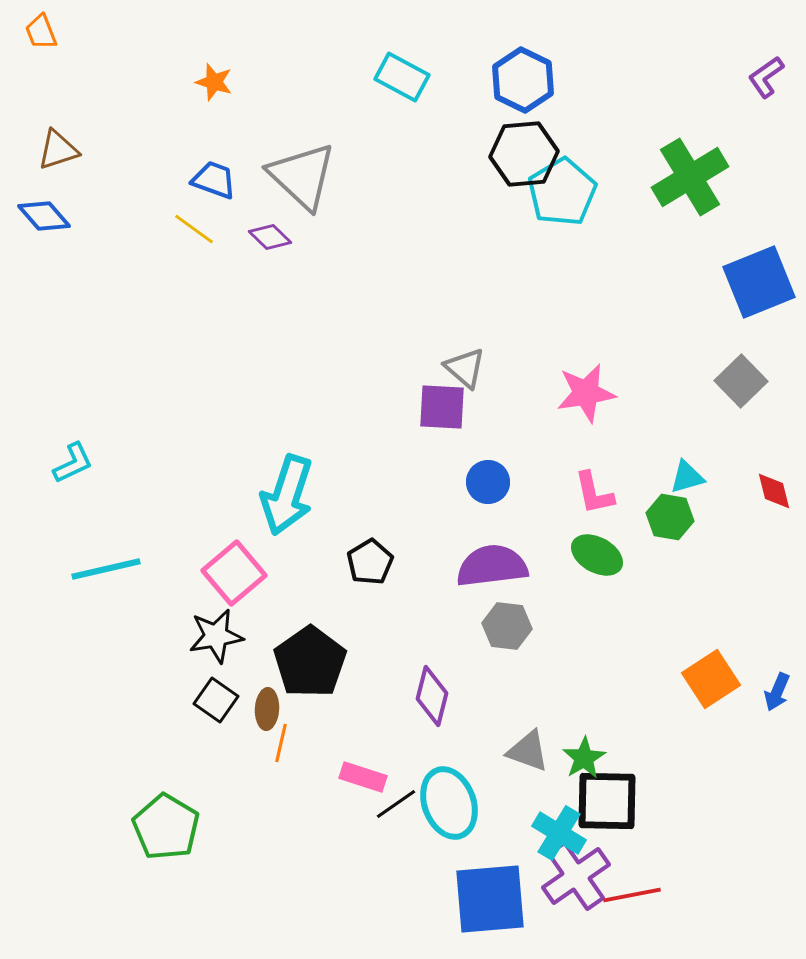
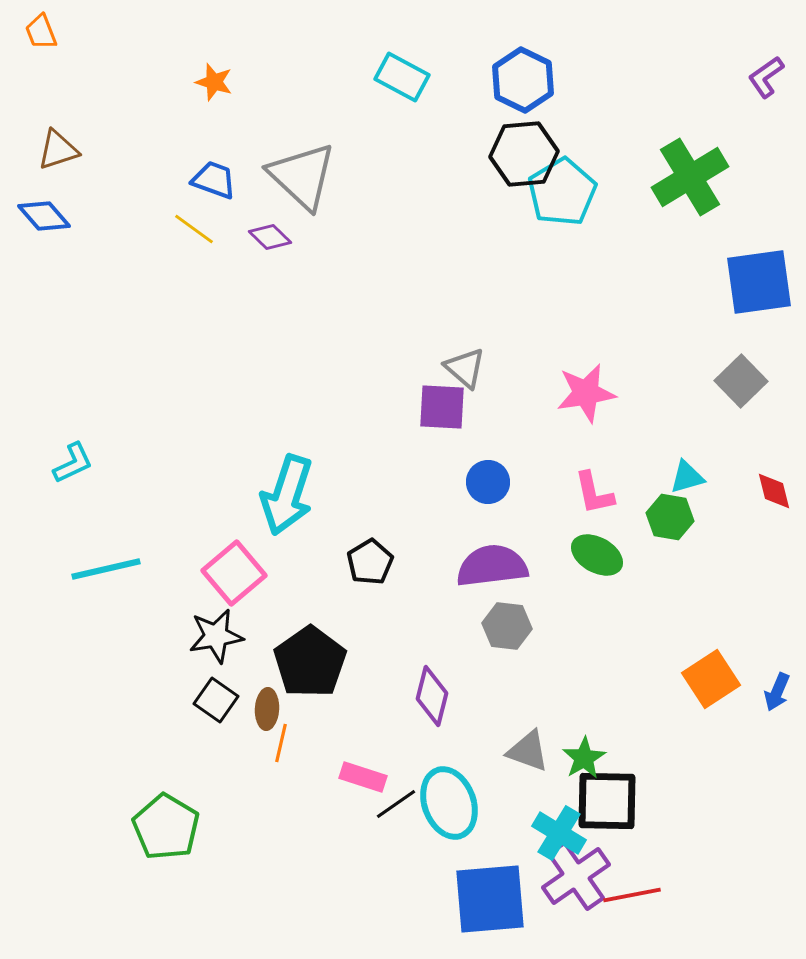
blue square at (759, 282): rotated 14 degrees clockwise
